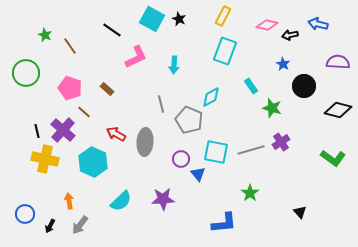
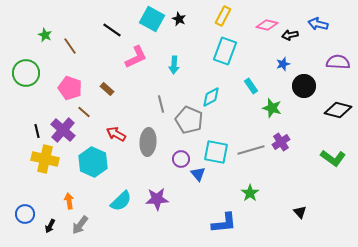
blue star at (283, 64): rotated 24 degrees clockwise
gray ellipse at (145, 142): moved 3 px right
purple star at (163, 199): moved 6 px left
